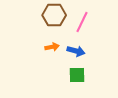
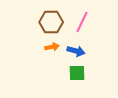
brown hexagon: moved 3 px left, 7 px down
green square: moved 2 px up
